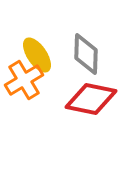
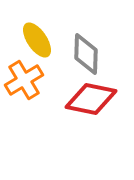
yellow ellipse: moved 15 px up
